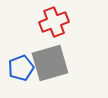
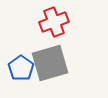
blue pentagon: rotated 15 degrees counterclockwise
